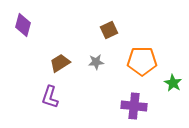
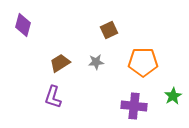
orange pentagon: moved 1 px right, 1 px down
green star: moved 13 px down; rotated 12 degrees clockwise
purple L-shape: moved 3 px right
